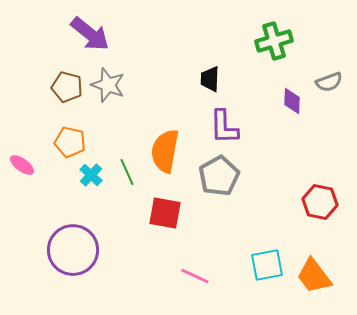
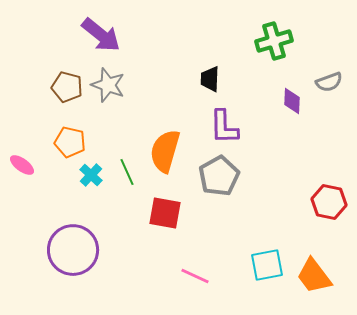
purple arrow: moved 11 px right, 1 px down
orange semicircle: rotated 6 degrees clockwise
red hexagon: moved 9 px right
